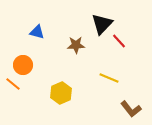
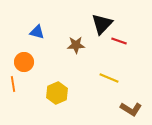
red line: rotated 28 degrees counterclockwise
orange circle: moved 1 px right, 3 px up
orange line: rotated 42 degrees clockwise
yellow hexagon: moved 4 px left
brown L-shape: rotated 20 degrees counterclockwise
